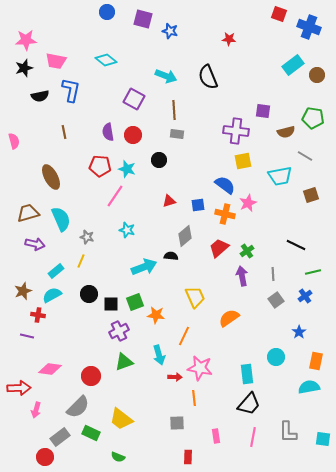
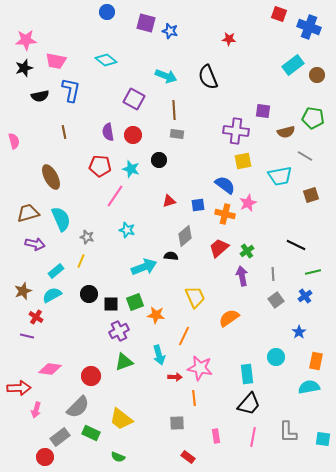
purple square at (143, 19): moved 3 px right, 4 px down
cyan star at (127, 169): moved 4 px right
red cross at (38, 315): moved 2 px left, 2 px down; rotated 24 degrees clockwise
red rectangle at (188, 457): rotated 56 degrees counterclockwise
